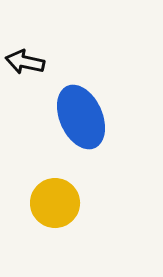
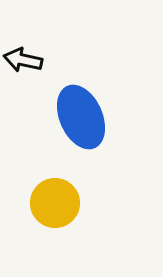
black arrow: moved 2 px left, 2 px up
